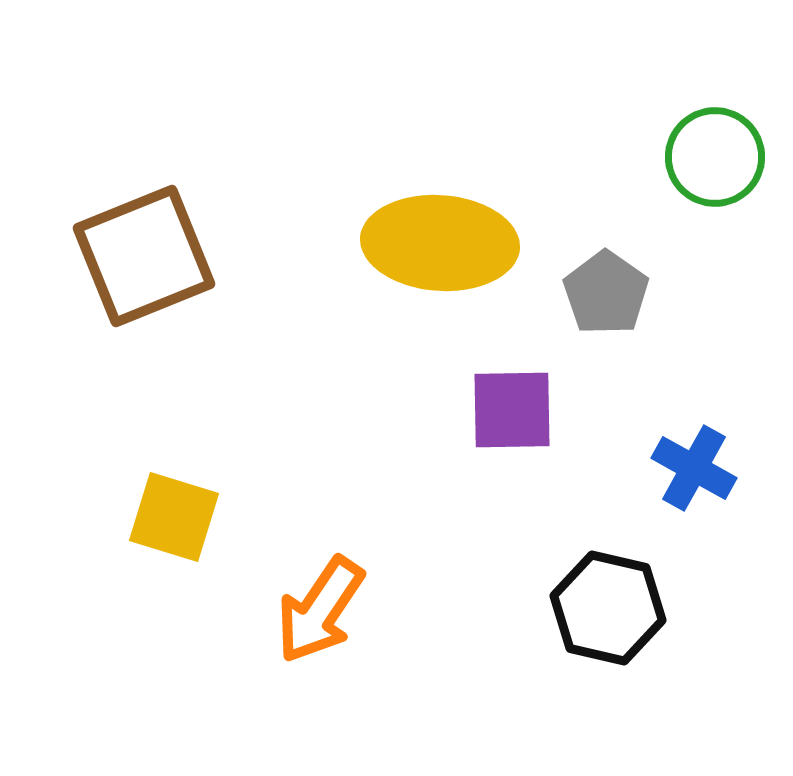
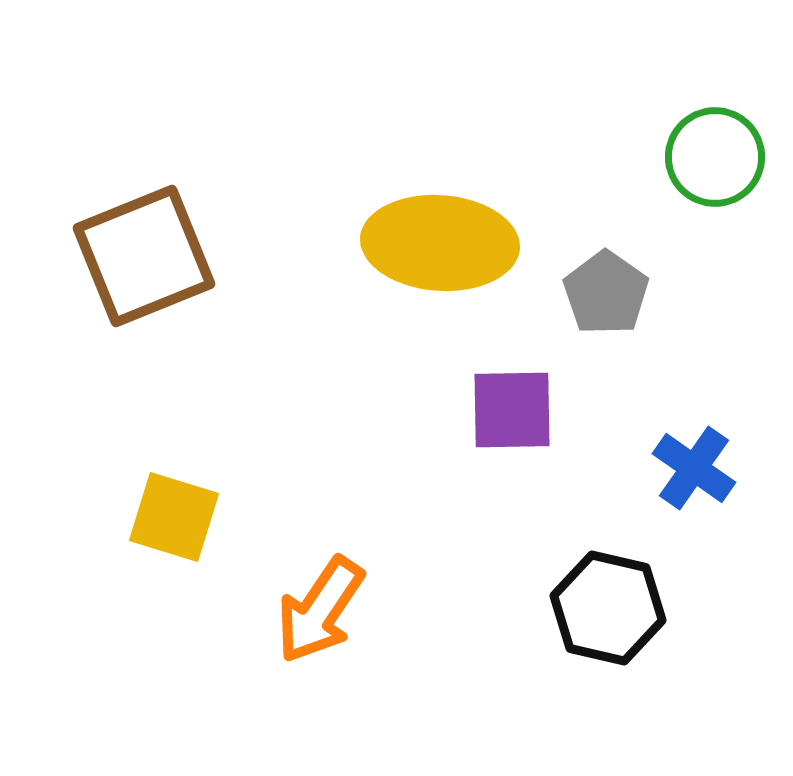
blue cross: rotated 6 degrees clockwise
